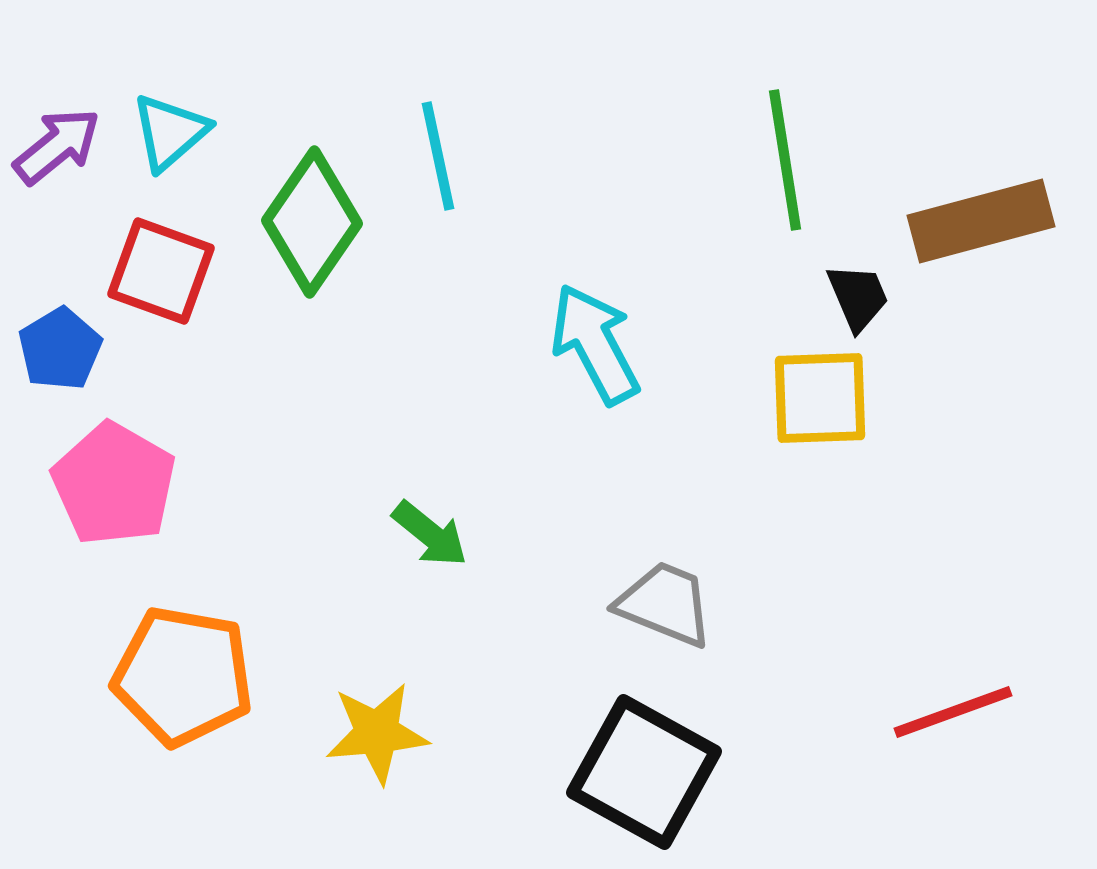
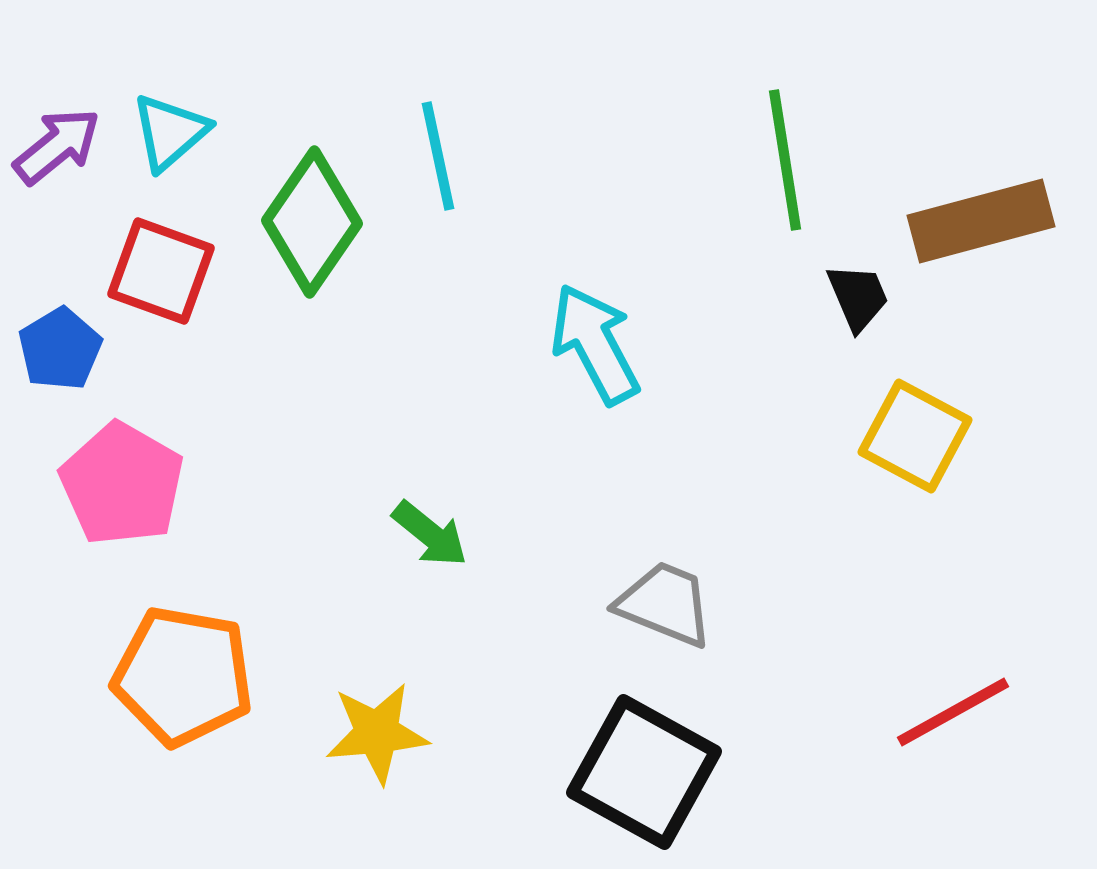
yellow square: moved 95 px right, 38 px down; rotated 30 degrees clockwise
pink pentagon: moved 8 px right
red line: rotated 9 degrees counterclockwise
